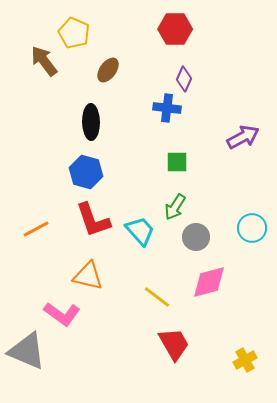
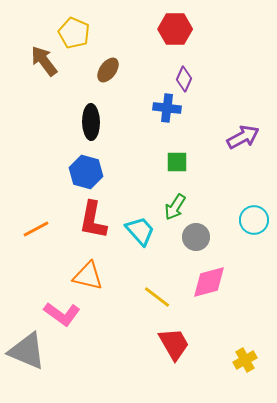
red L-shape: rotated 30 degrees clockwise
cyan circle: moved 2 px right, 8 px up
